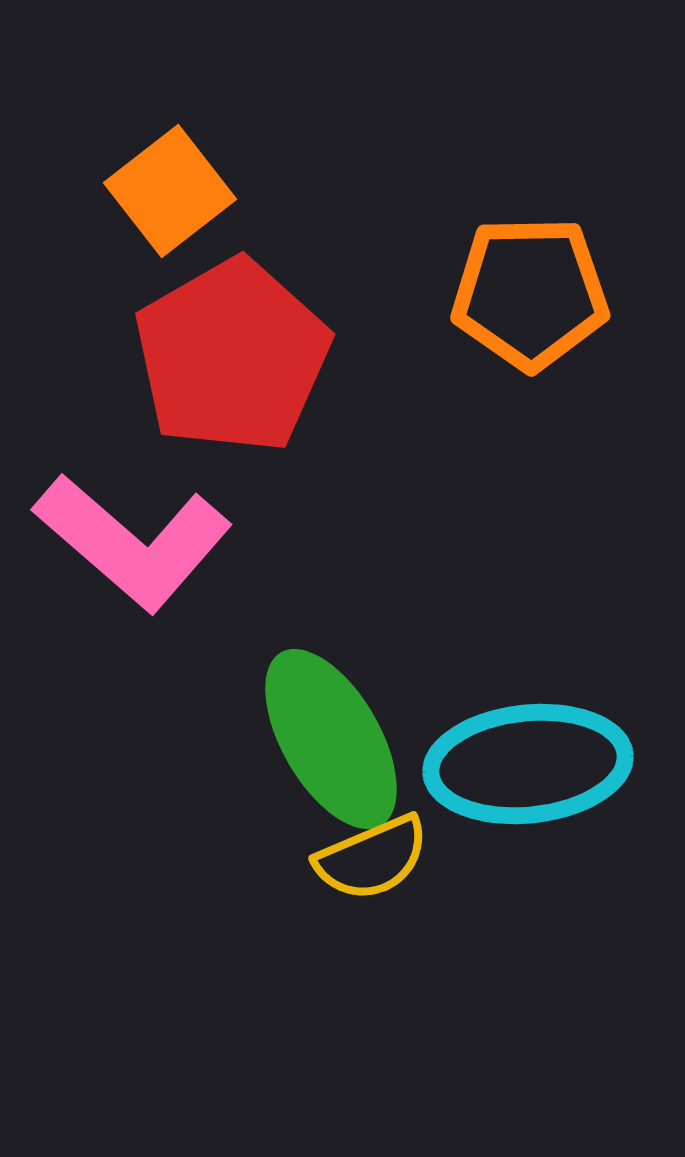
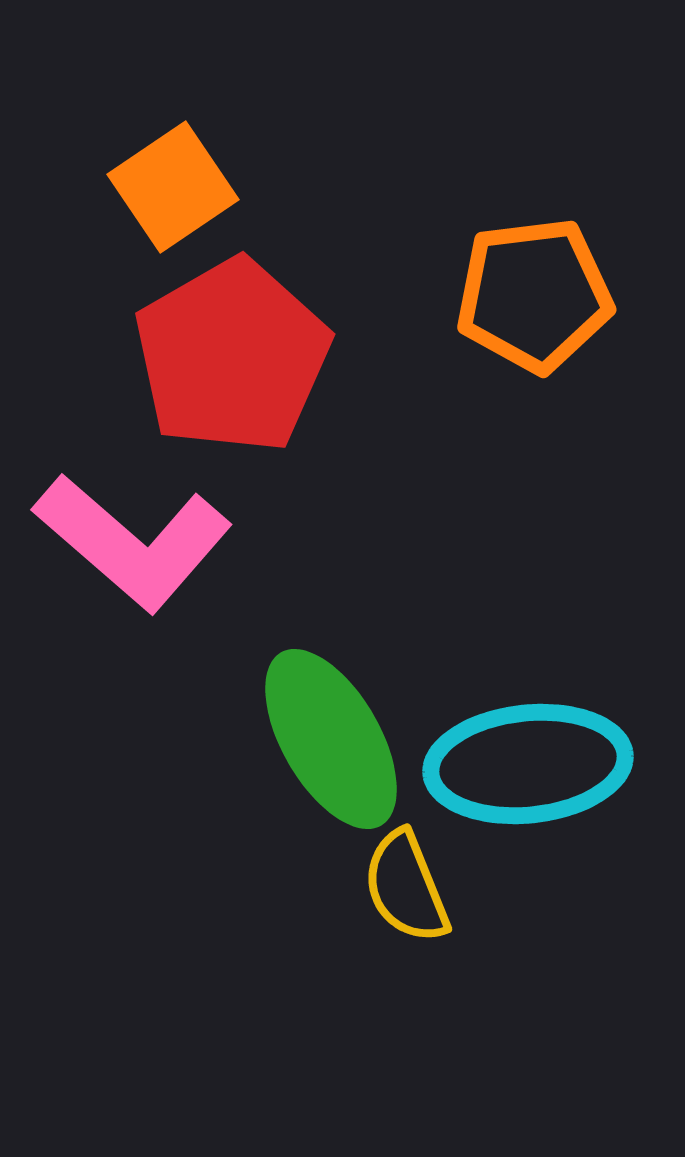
orange square: moved 3 px right, 4 px up; rotated 4 degrees clockwise
orange pentagon: moved 4 px right, 2 px down; rotated 6 degrees counterclockwise
yellow semicircle: moved 34 px right, 29 px down; rotated 91 degrees clockwise
